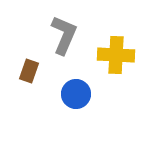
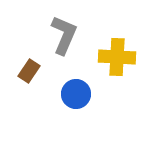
yellow cross: moved 1 px right, 2 px down
brown rectangle: rotated 15 degrees clockwise
